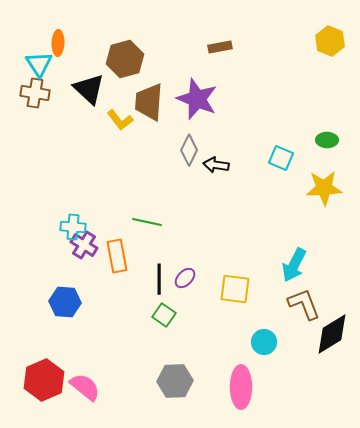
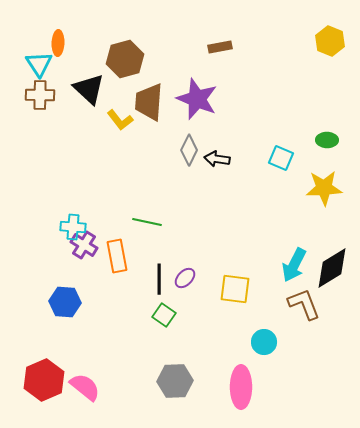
brown cross: moved 5 px right, 2 px down; rotated 8 degrees counterclockwise
black arrow: moved 1 px right, 6 px up
black diamond: moved 66 px up
